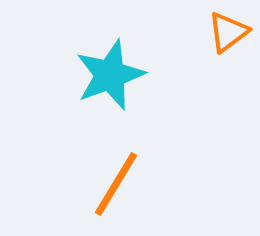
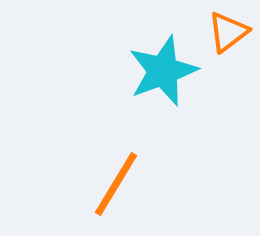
cyan star: moved 53 px right, 4 px up
